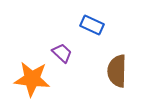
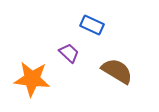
purple trapezoid: moved 7 px right
brown semicircle: rotated 120 degrees clockwise
